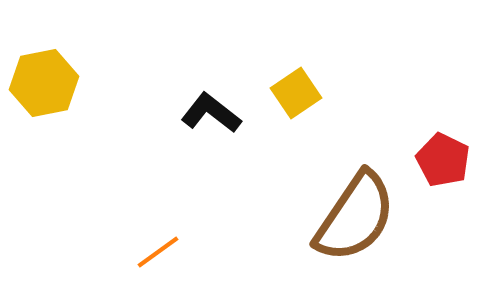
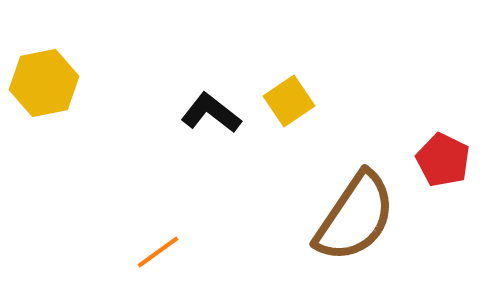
yellow square: moved 7 px left, 8 px down
